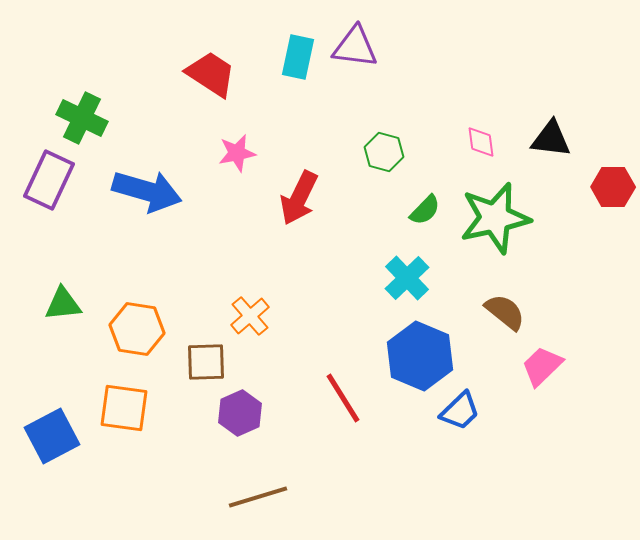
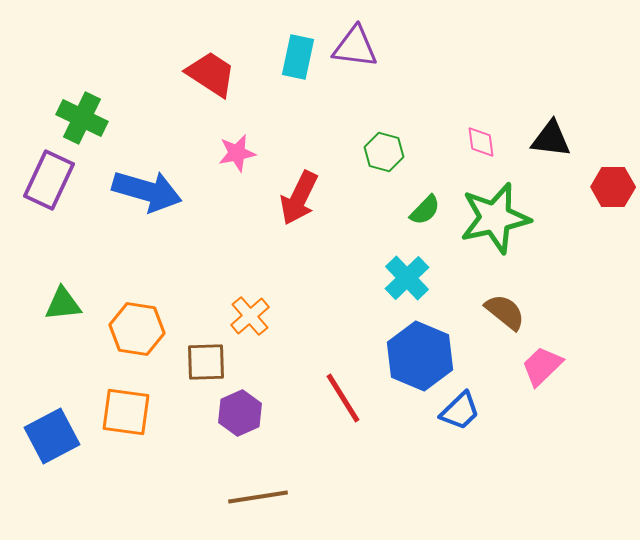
orange square: moved 2 px right, 4 px down
brown line: rotated 8 degrees clockwise
